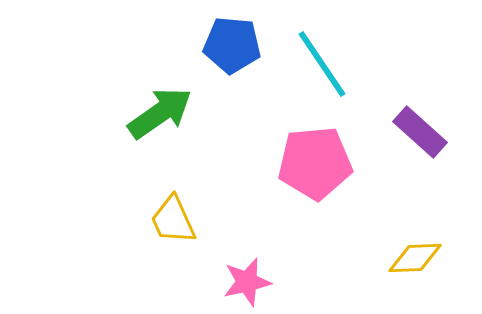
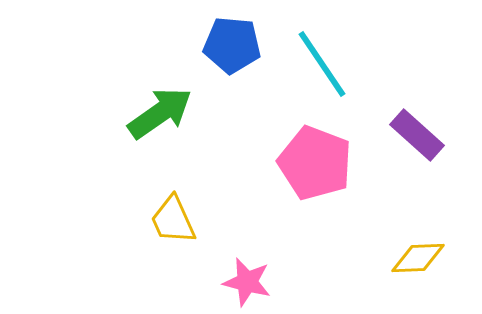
purple rectangle: moved 3 px left, 3 px down
pink pentagon: rotated 26 degrees clockwise
yellow diamond: moved 3 px right
pink star: rotated 27 degrees clockwise
